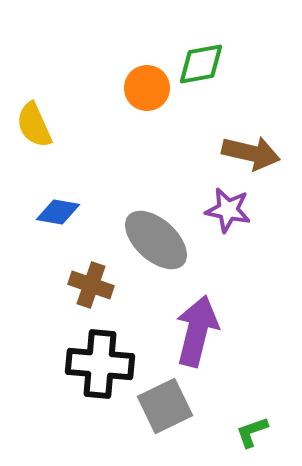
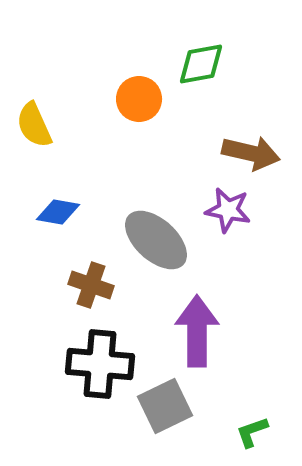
orange circle: moved 8 px left, 11 px down
purple arrow: rotated 14 degrees counterclockwise
